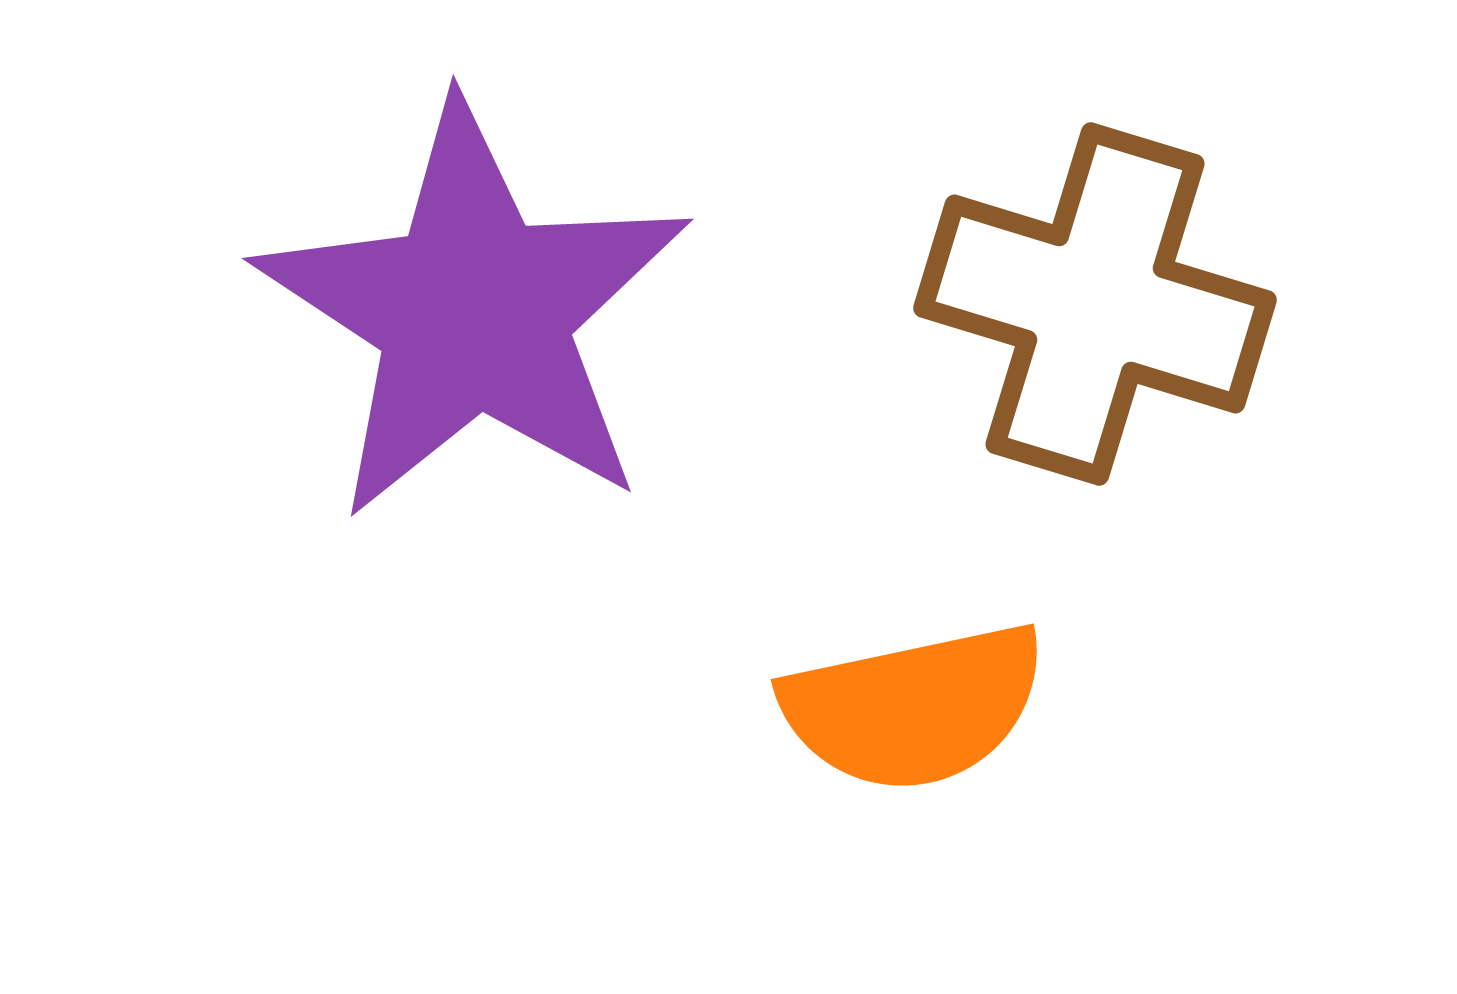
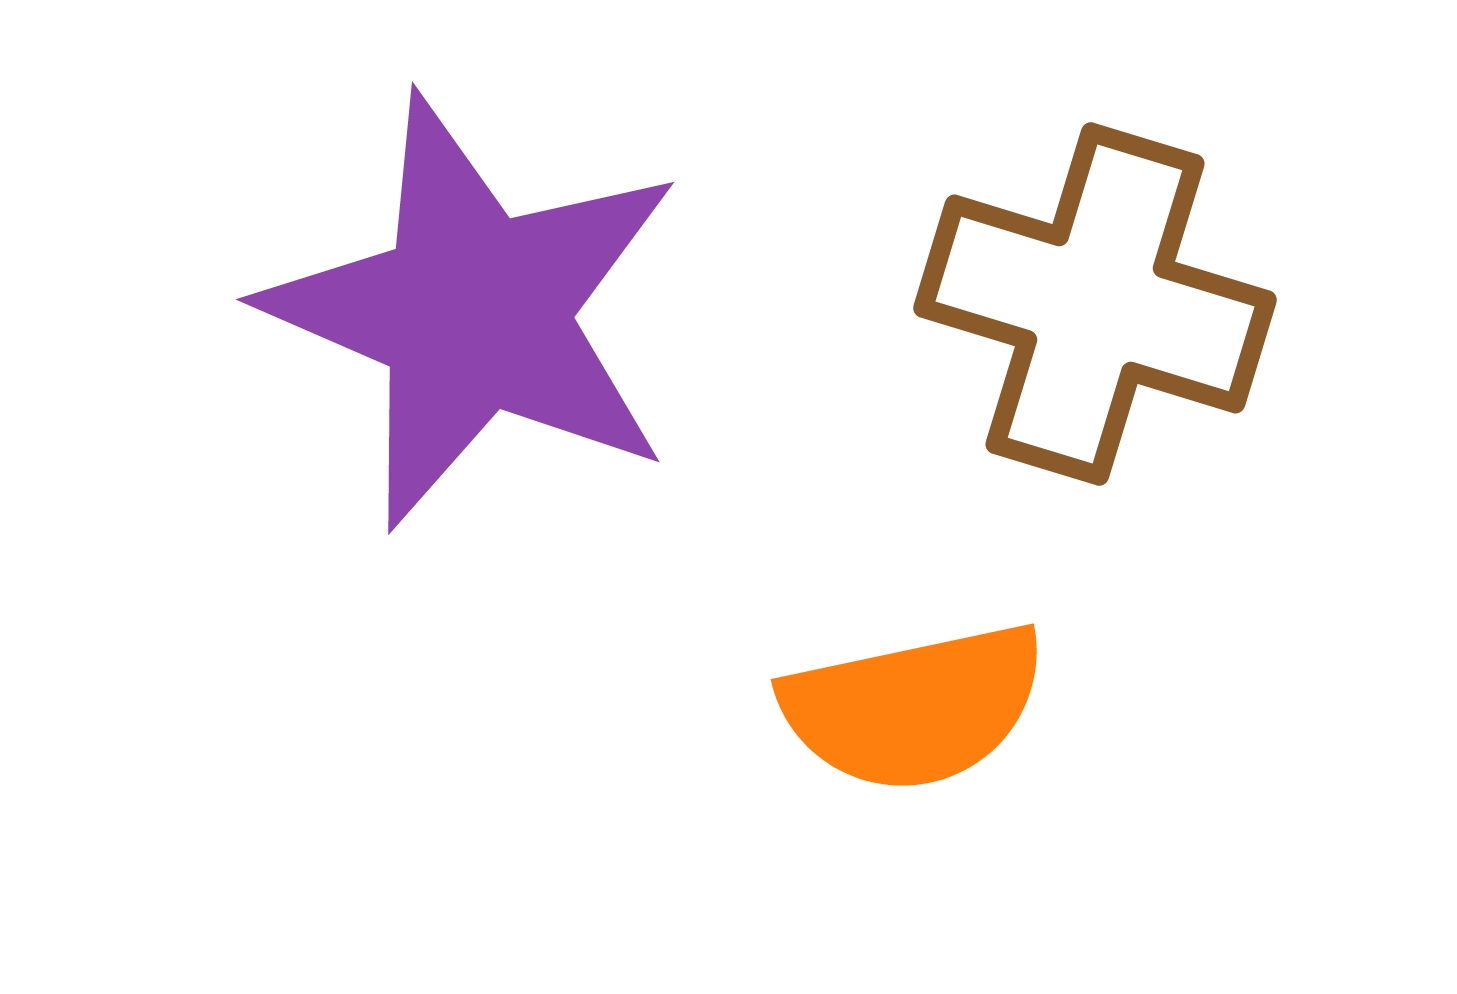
purple star: rotated 10 degrees counterclockwise
